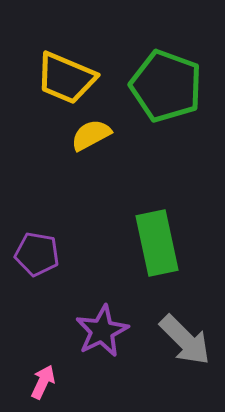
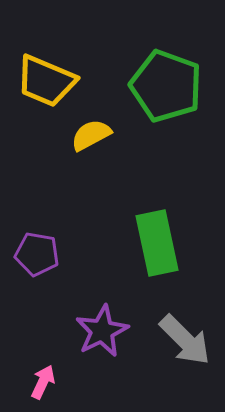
yellow trapezoid: moved 20 px left, 3 px down
